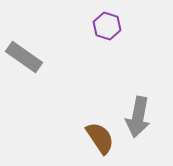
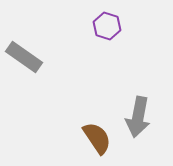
brown semicircle: moved 3 px left
